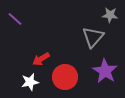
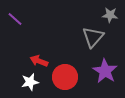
red arrow: moved 2 px left, 2 px down; rotated 54 degrees clockwise
